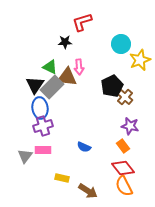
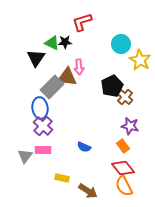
yellow star: rotated 20 degrees counterclockwise
green triangle: moved 2 px right, 24 px up
black triangle: moved 1 px right, 27 px up
purple cross: rotated 30 degrees counterclockwise
